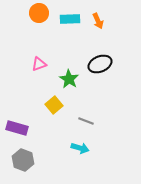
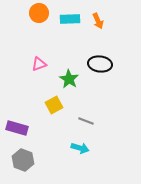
black ellipse: rotated 30 degrees clockwise
yellow square: rotated 12 degrees clockwise
